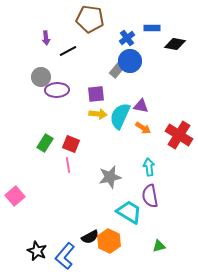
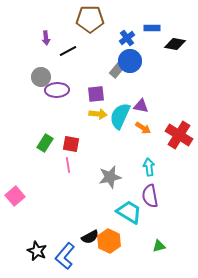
brown pentagon: rotated 8 degrees counterclockwise
red square: rotated 12 degrees counterclockwise
